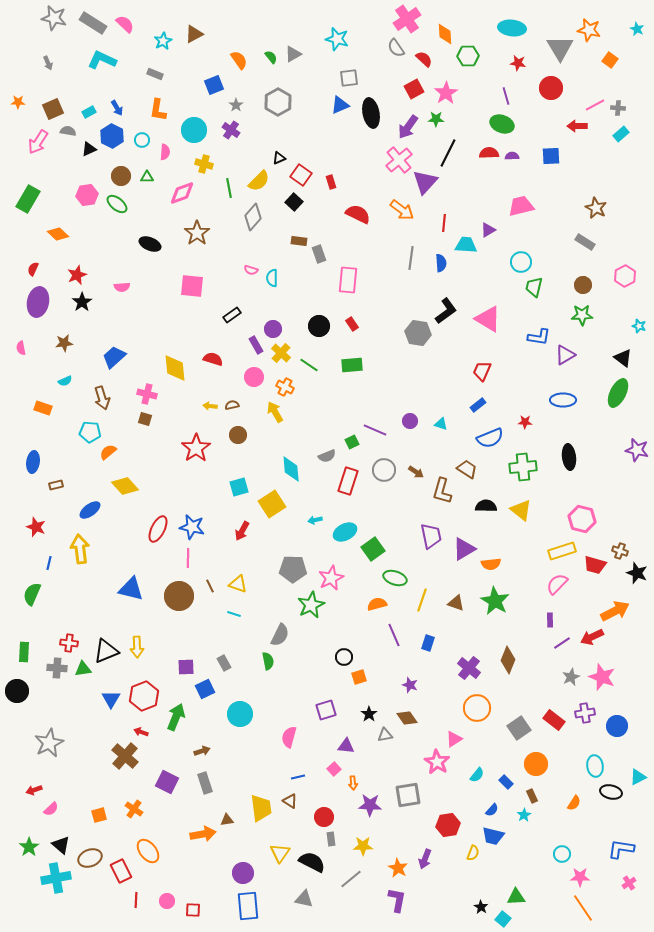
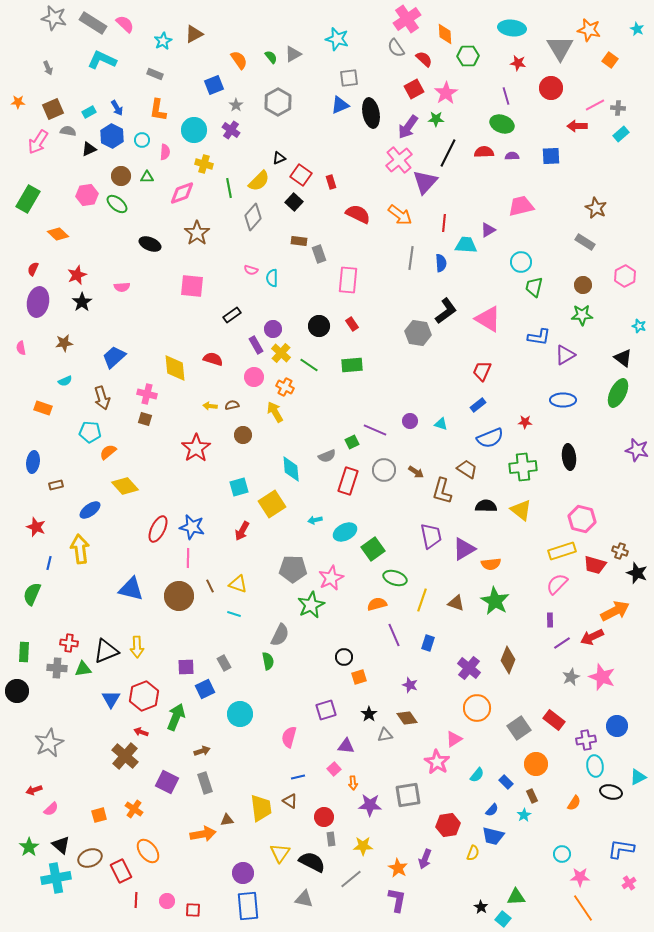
gray arrow at (48, 63): moved 5 px down
red semicircle at (489, 153): moved 5 px left, 1 px up
orange arrow at (402, 210): moved 2 px left, 5 px down
brown circle at (238, 435): moved 5 px right
purple cross at (585, 713): moved 1 px right, 27 px down
